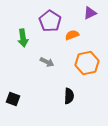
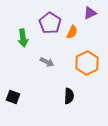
purple pentagon: moved 2 px down
orange semicircle: moved 3 px up; rotated 136 degrees clockwise
orange hexagon: rotated 15 degrees counterclockwise
black square: moved 2 px up
